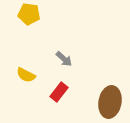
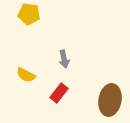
gray arrow: rotated 36 degrees clockwise
red rectangle: moved 1 px down
brown ellipse: moved 2 px up
